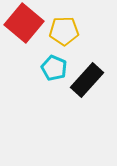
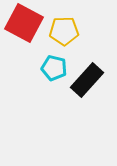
red square: rotated 12 degrees counterclockwise
cyan pentagon: rotated 10 degrees counterclockwise
